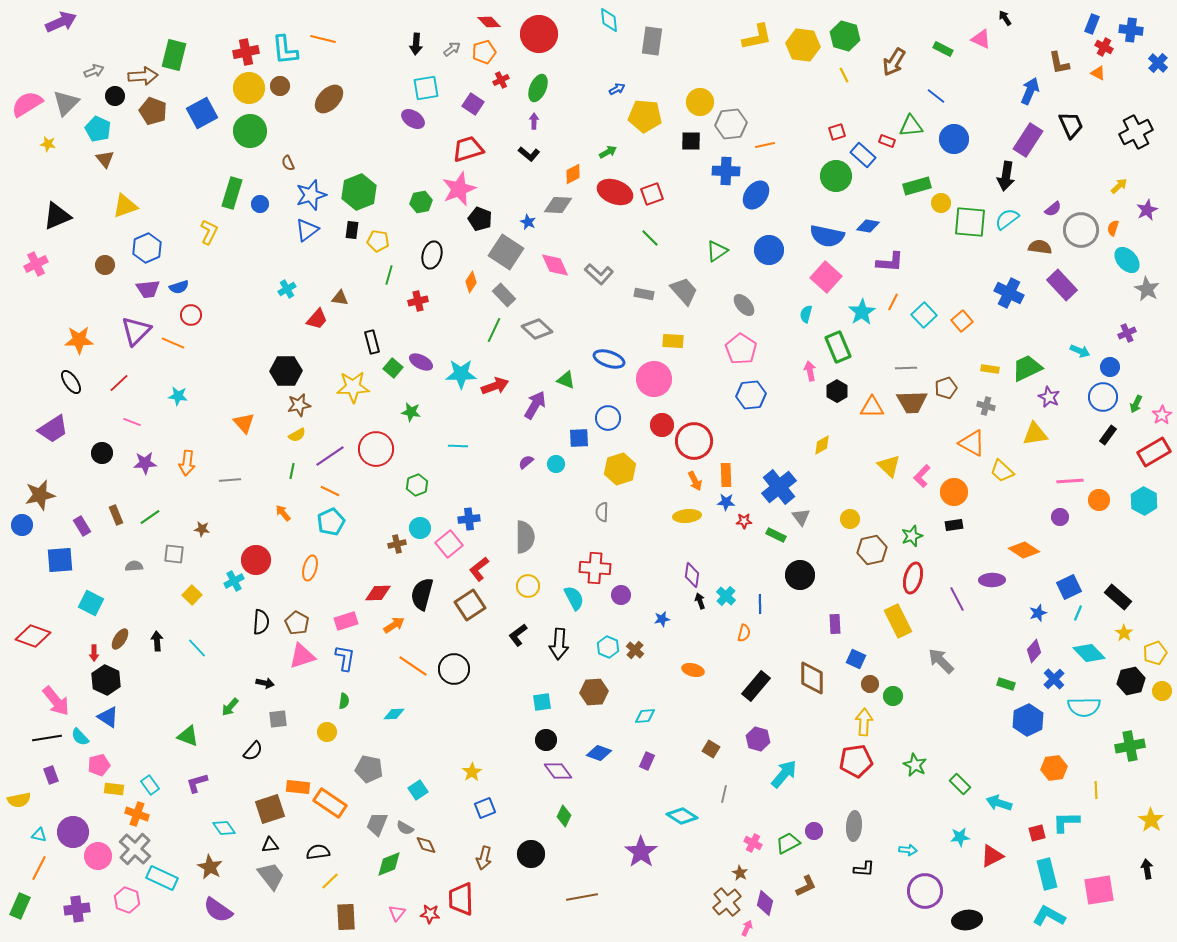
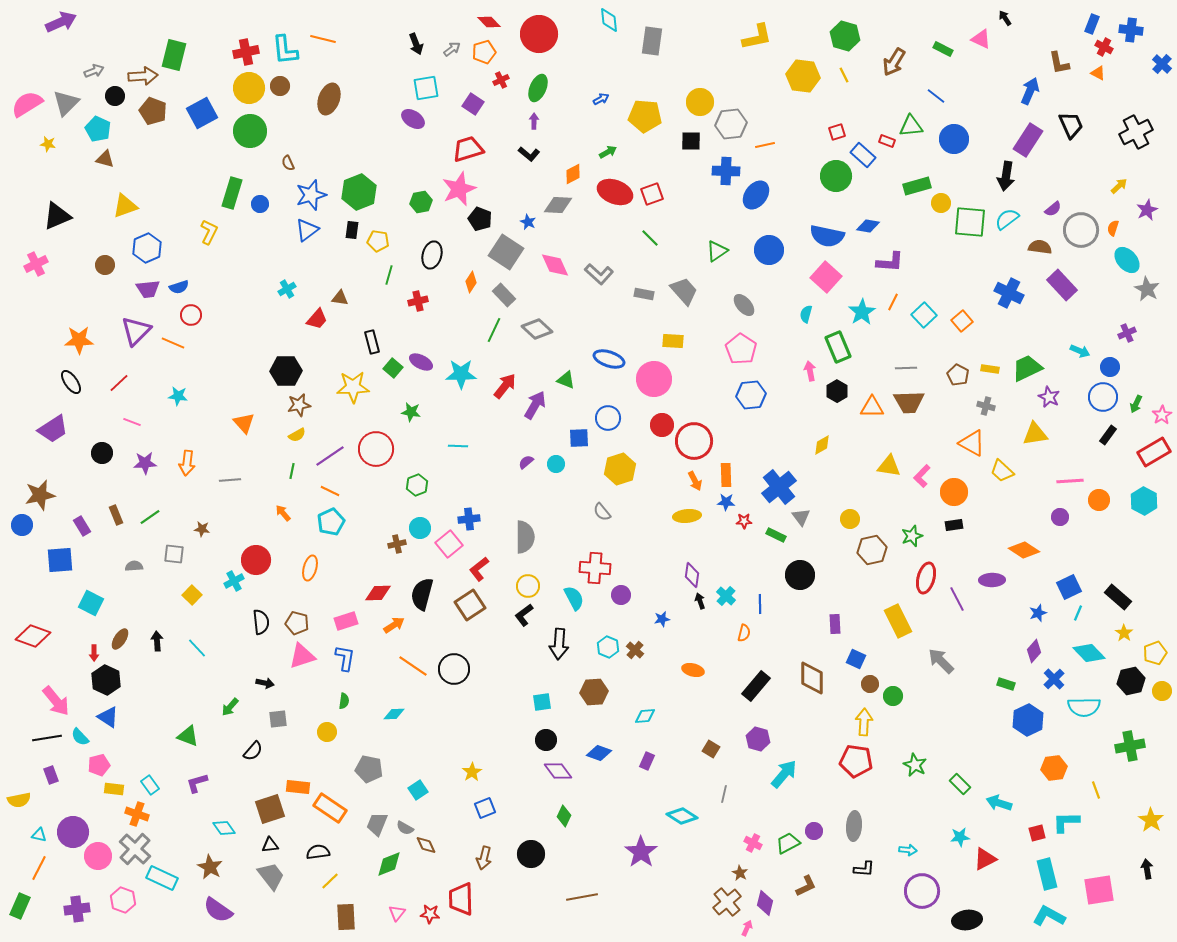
black arrow at (416, 44): rotated 25 degrees counterclockwise
yellow hexagon at (803, 45): moved 31 px down
blue cross at (1158, 63): moved 4 px right, 1 px down
blue arrow at (617, 89): moved 16 px left, 10 px down
brown ellipse at (329, 99): rotated 24 degrees counterclockwise
brown triangle at (105, 159): rotated 36 degrees counterclockwise
red arrow at (495, 386): moved 10 px right; rotated 32 degrees counterclockwise
brown pentagon at (946, 388): moved 12 px right, 13 px up; rotated 25 degrees counterclockwise
brown trapezoid at (912, 402): moved 3 px left
yellow triangle at (889, 466): rotated 35 degrees counterclockwise
gray semicircle at (602, 512): rotated 42 degrees counterclockwise
red ellipse at (913, 578): moved 13 px right
black semicircle at (261, 622): rotated 10 degrees counterclockwise
brown pentagon at (297, 623): rotated 15 degrees counterclockwise
black L-shape at (518, 635): moved 6 px right, 20 px up
red pentagon at (856, 761): rotated 16 degrees clockwise
yellow line at (1096, 790): rotated 18 degrees counterclockwise
orange rectangle at (330, 803): moved 5 px down
red triangle at (992, 856): moved 7 px left, 3 px down
purple circle at (925, 891): moved 3 px left
pink hexagon at (127, 900): moved 4 px left
